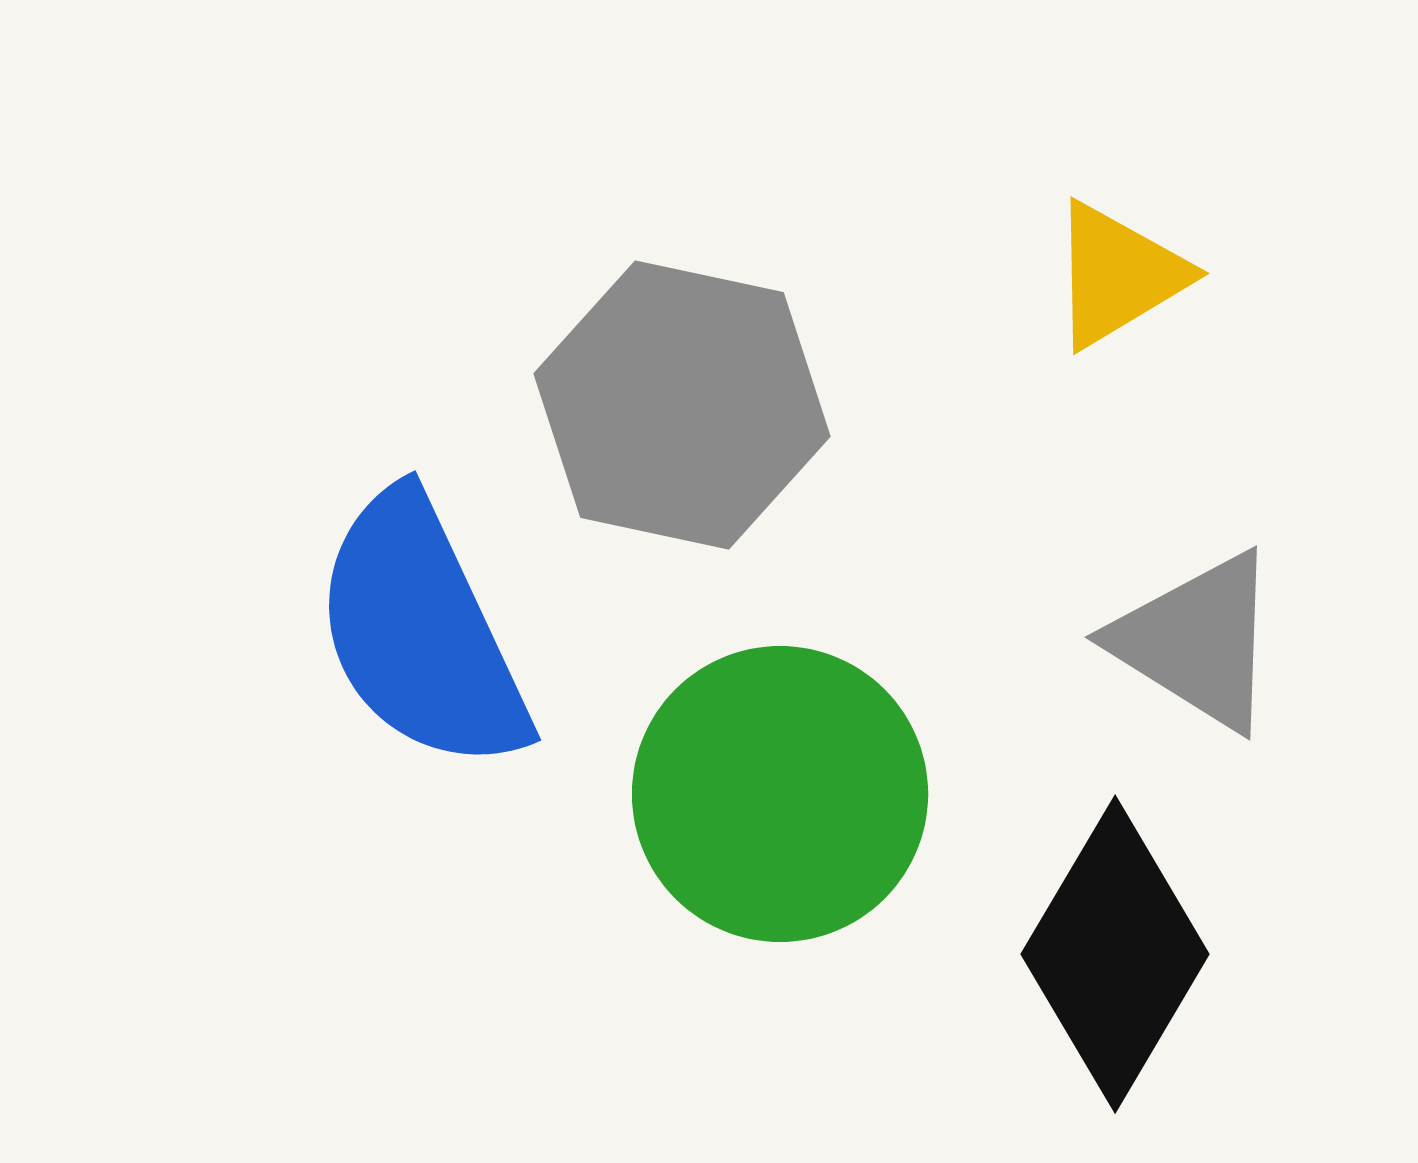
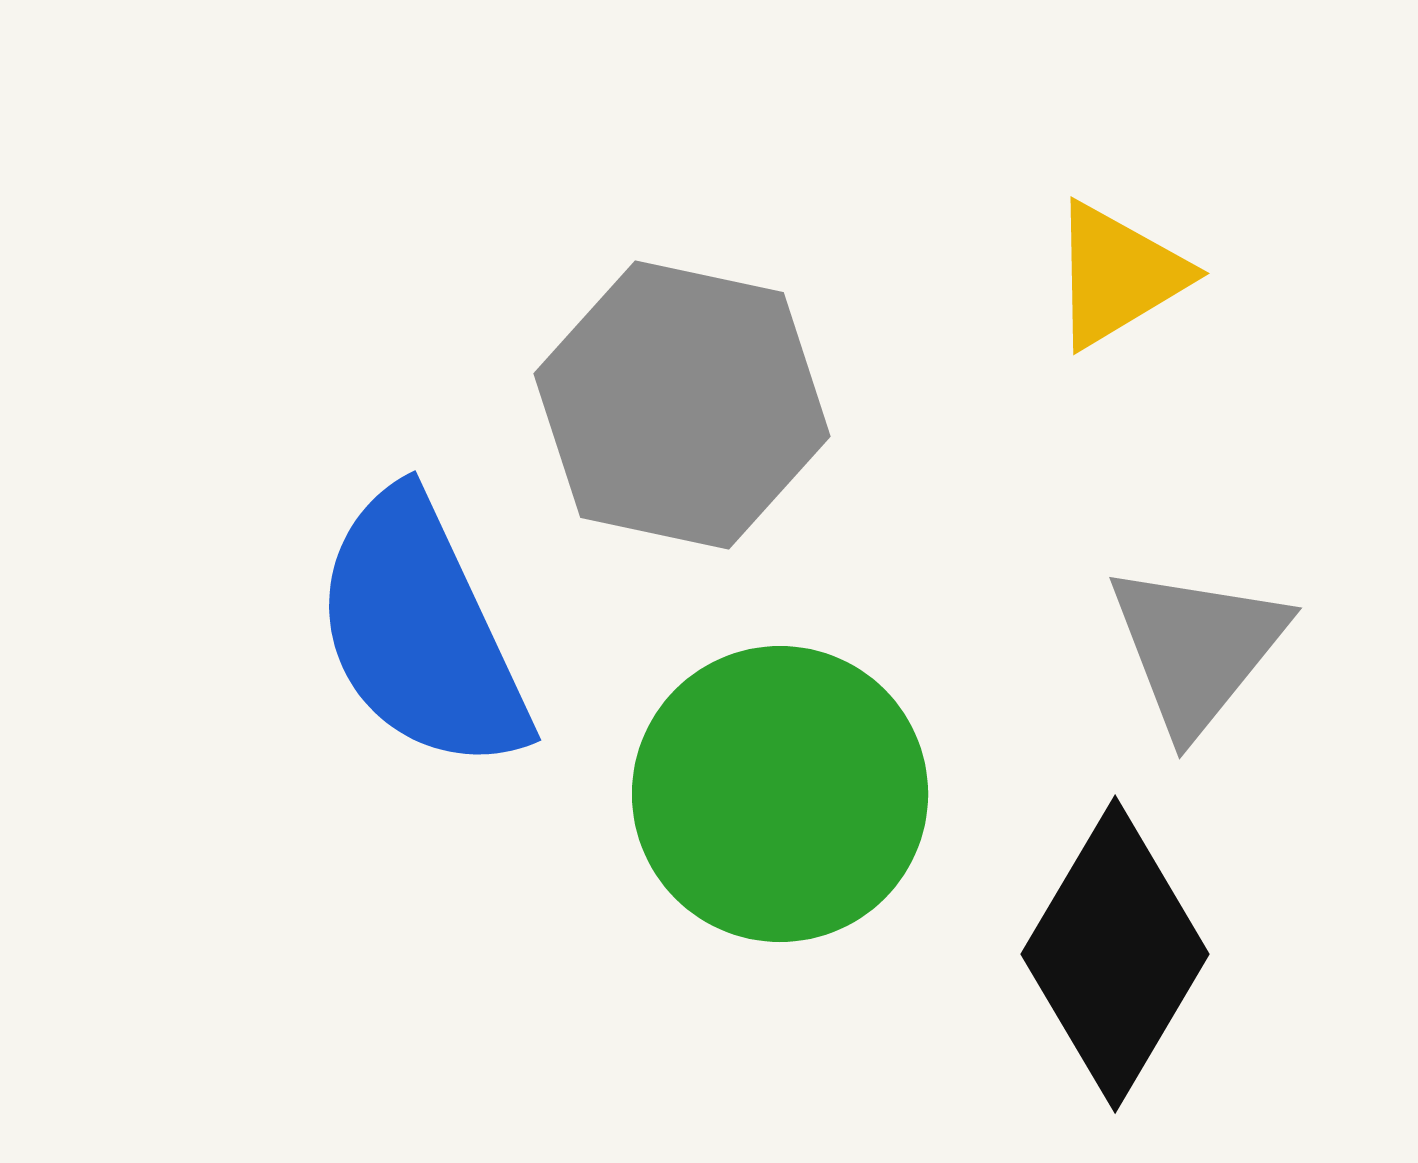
gray triangle: moved 7 px down; rotated 37 degrees clockwise
